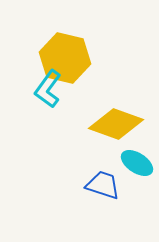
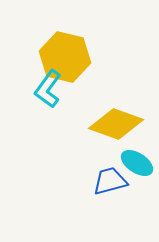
yellow hexagon: moved 1 px up
blue trapezoid: moved 7 px right, 4 px up; rotated 33 degrees counterclockwise
